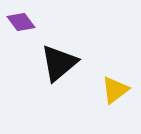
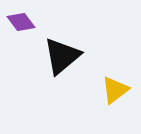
black triangle: moved 3 px right, 7 px up
